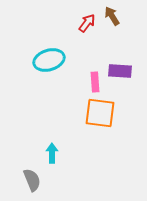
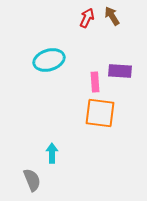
red arrow: moved 5 px up; rotated 12 degrees counterclockwise
